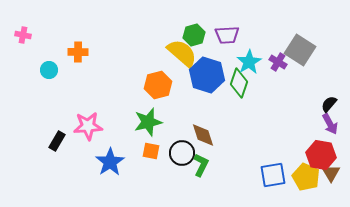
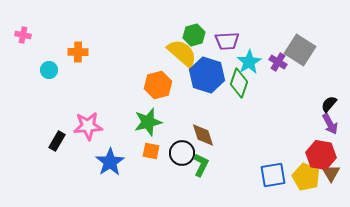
purple trapezoid: moved 6 px down
